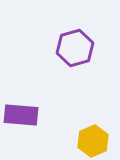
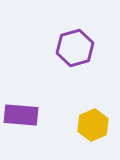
yellow hexagon: moved 16 px up
